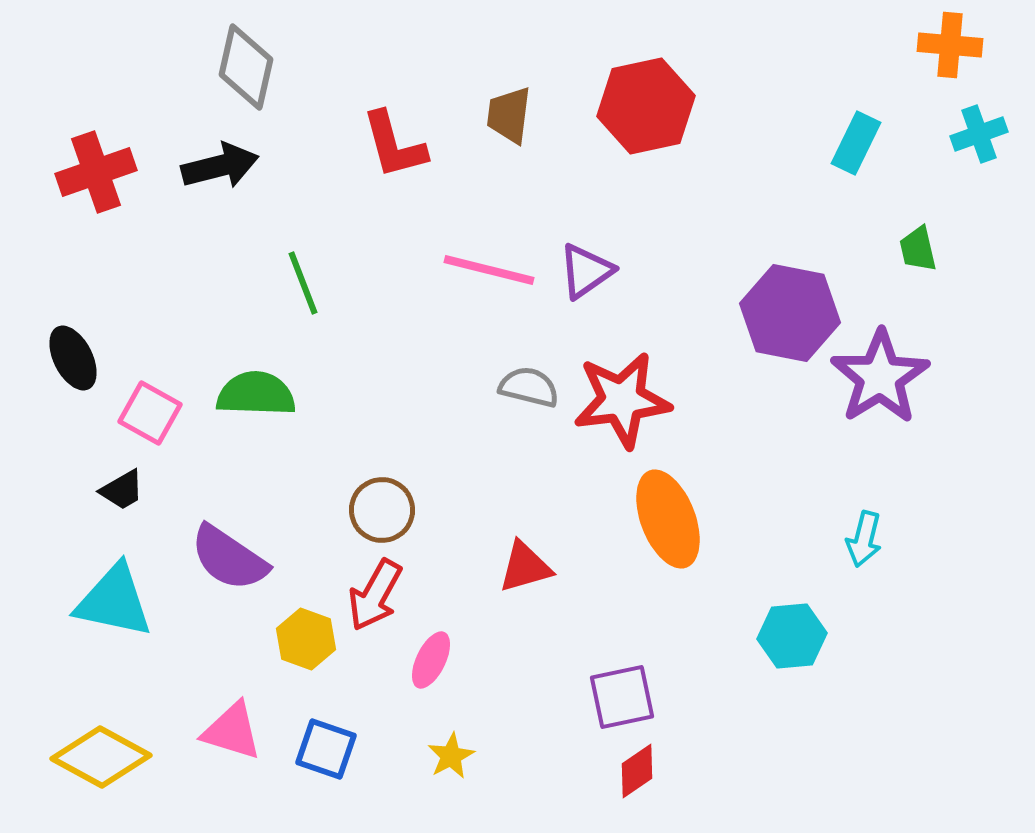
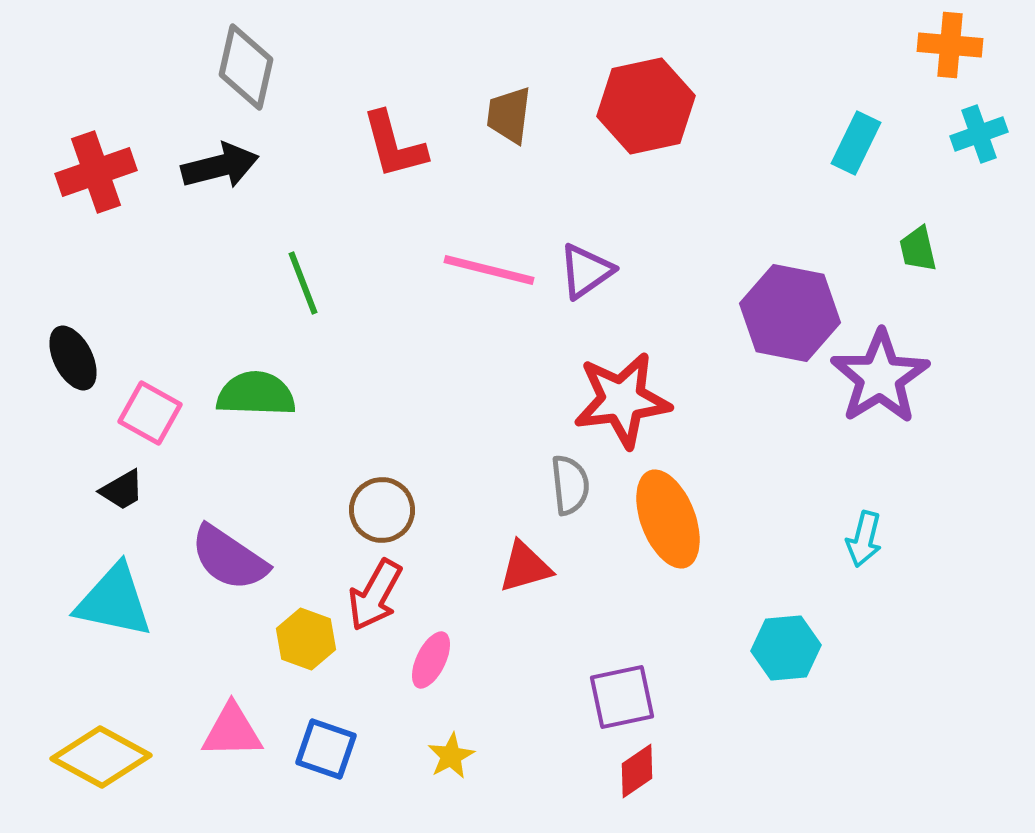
gray semicircle: moved 41 px right, 98 px down; rotated 70 degrees clockwise
cyan hexagon: moved 6 px left, 12 px down
pink triangle: rotated 18 degrees counterclockwise
